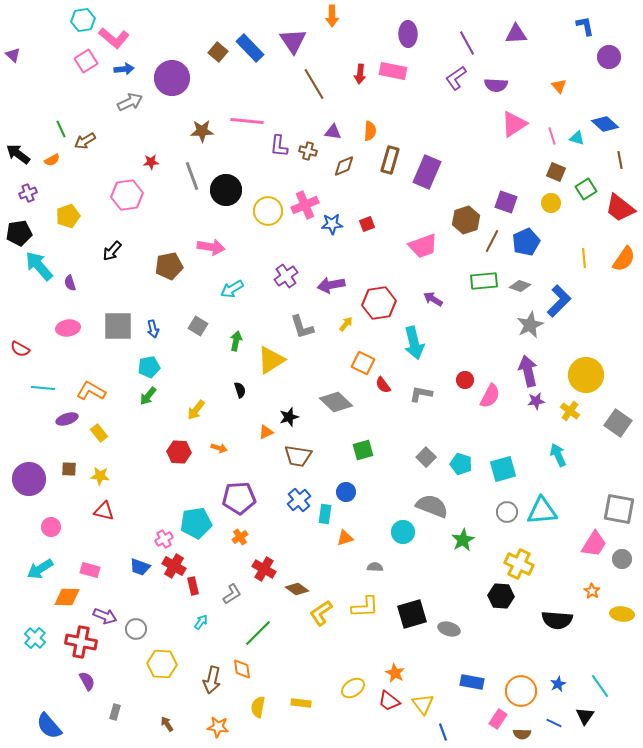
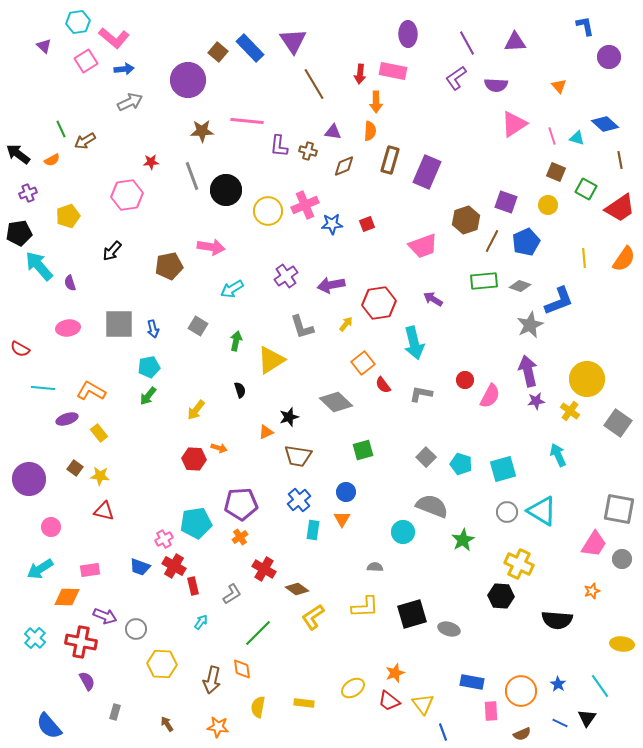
orange arrow at (332, 16): moved 44 px right, 86 px down
cyan hexagon at (83, 20): moved 5 px left, 2 px down
purple triangle at (516, 34): moved 1 px left, 8 px down
purple triangle at (13, 55): moved 31 px right, 9 px up
purple circle at (172, 78): moved 16 px right, 2 px down
green square at (586, 189): rotated 30 degrees counterclockwise
yellow circle at (551, 203): moved 3 px left, 2 px down
red trapezoid at (620, 208): rotated 72 degrees counterclockwise
blue L-shape at (559, 301): rotated 24 degrees clockwise
gray square at (118, 326): moved 1 px right, 2 px up
orange square at (363, 363): rotated 25 degrees clockwise
yellow circle at (586, 375): moved 1 px right, 4 px down
red hexagon at (179, 452): moved 15 px right, 7 px down
brown square at (69, 469): moved 6 px right, 1 px up; rotated 35 degrees clockwise
purple pentagon at (239, 498): moved 2 px right, 6 px down
cyan triangle at (542, 511): rotated 36 degrees clockwise
cyan rectangle at (325, 514): moved 12 px left, 16 px down
orange triangle at (345, 538): moved 3 px left, 19 px up; rotated 42 degrees counterclockwise
pink rectangle at (90, 570): rotated 24 degrees counterclockwise
orange star at (592, 591): rotated 21 degrees clockwise
yellow L-shape at (321, 613): moved 8 px left, 4 px down
yellow ellipse at (622, 614): moved 30 px down
orange star at (395, 673): rotated 24 degrees clockwise
blue star at (558, 684): rotated 14 degrees counterclockwise
yellow rectangle at (301, 703): moved 3 px right
black triangle at (585, 716): moved 2 px right, 2 px down
pink rectangle at (498, 719): moved 7 px left, 8 px up; rotated 36 degrees counterclockwise
blue line at (554, 723): moved 6 px right
brown semicircle at (522, 734): rotated 24 degrees counterclockwise
